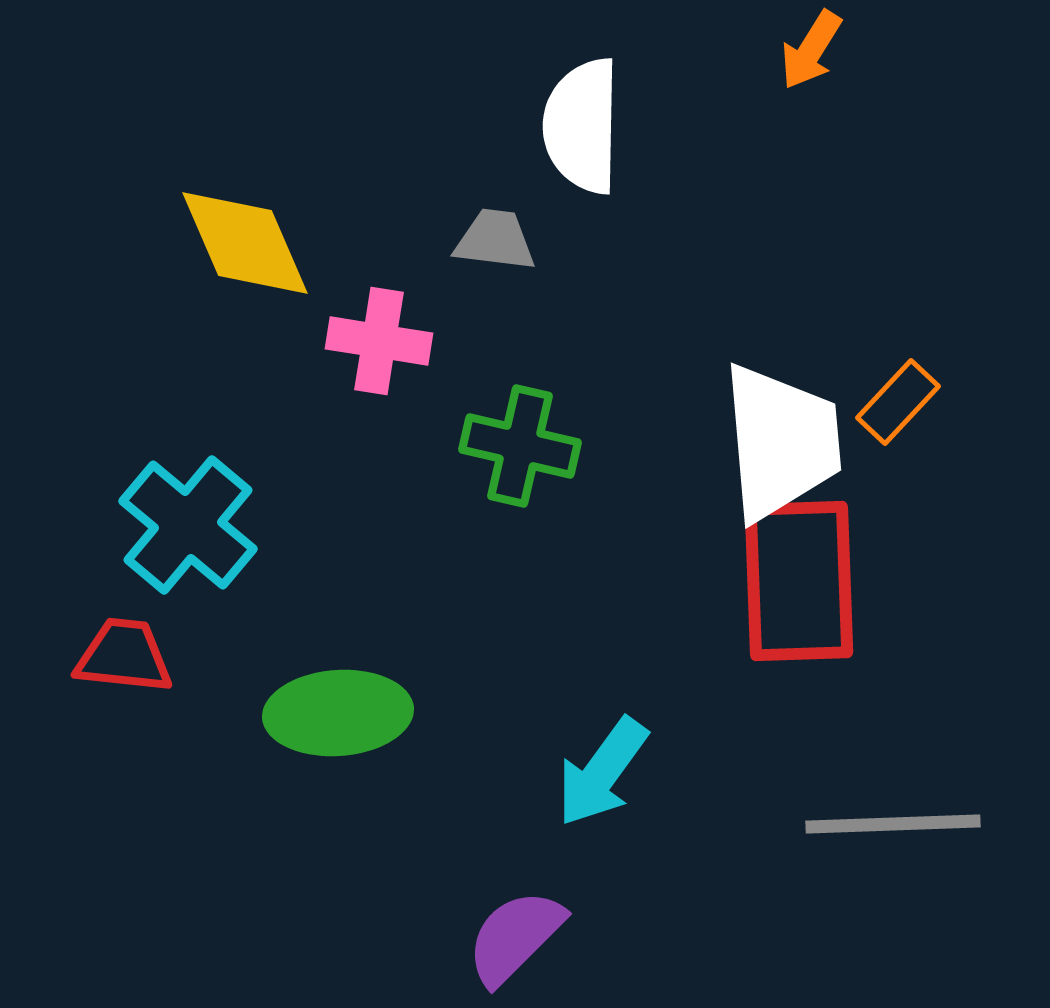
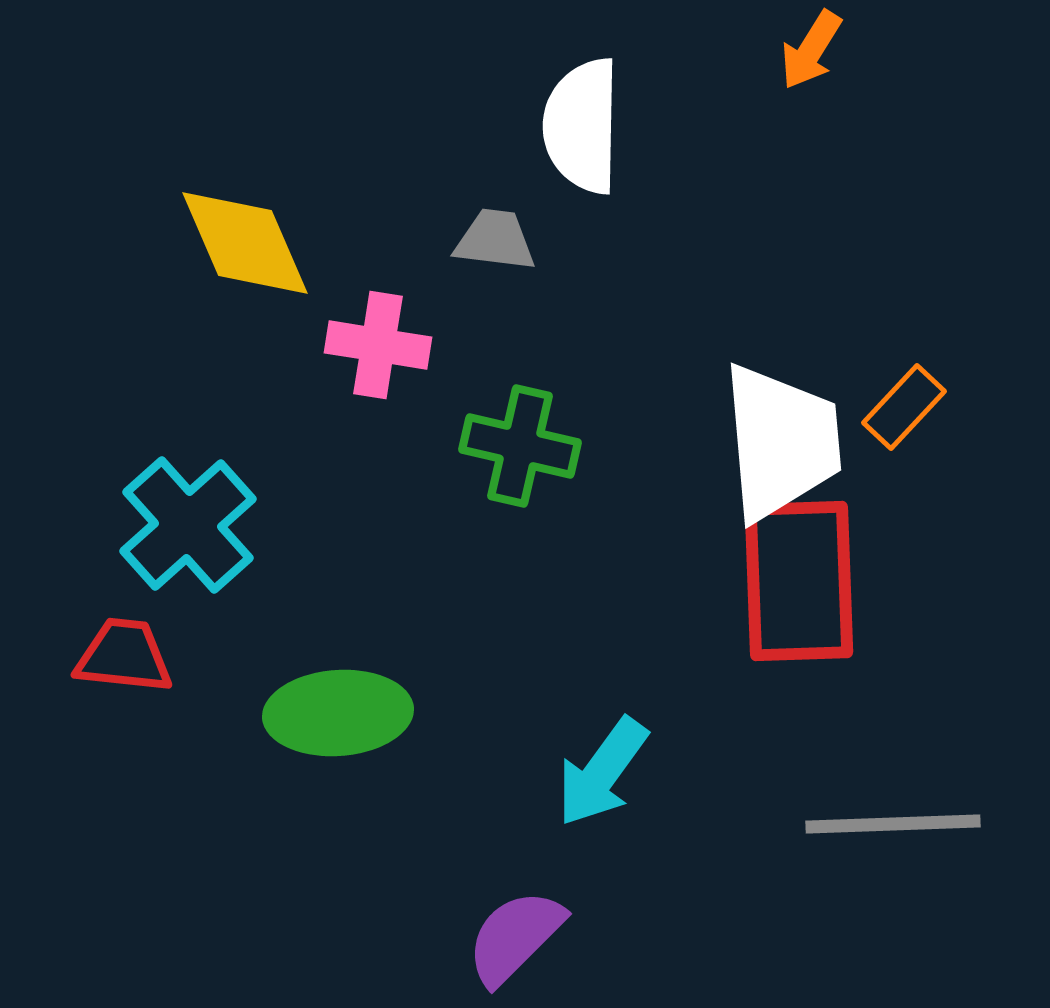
pink cross: moved 1 px left, 4 px down
orange rectangle: moved 6 px right, 5 px down
cyan cross: rotated 8 degrees clockwise
